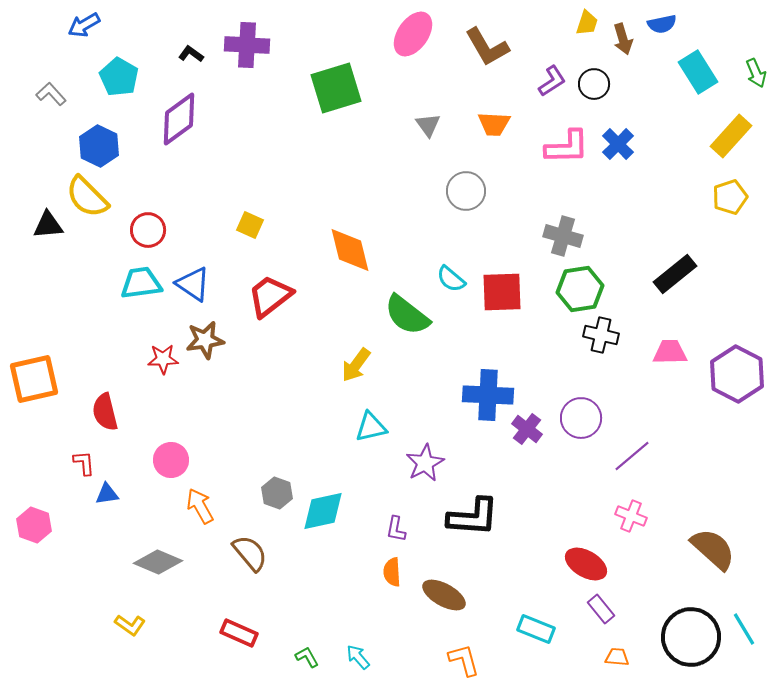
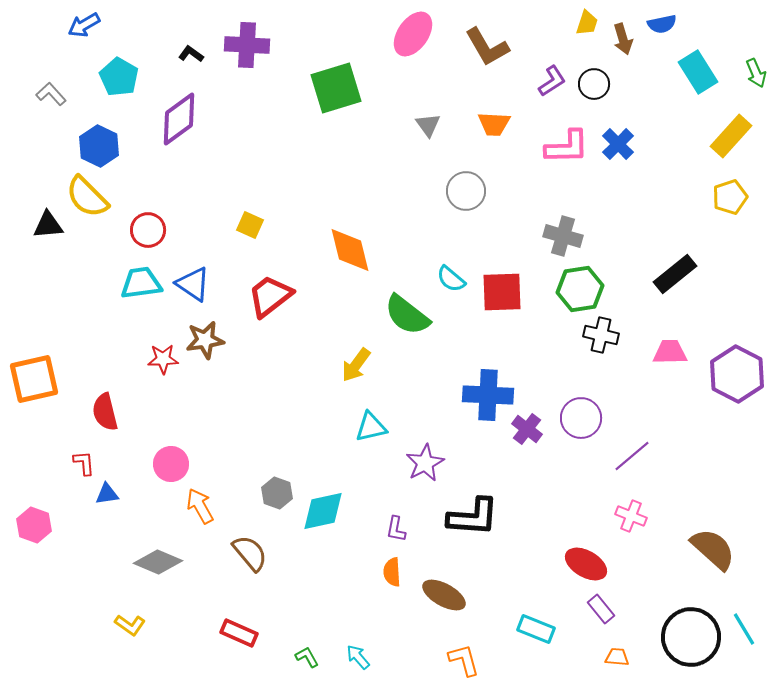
pink circle at (171, 460): moved 4 px down
